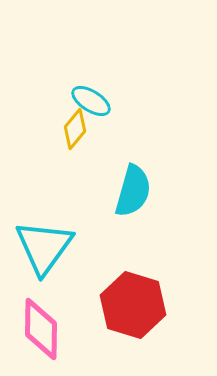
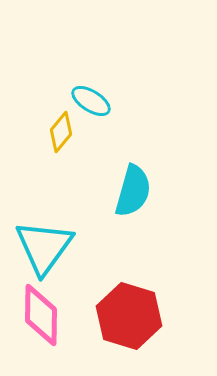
yellow diamond: moved 14 px left, 3 px down
red hexagon: moved 4 px left, 11 px down
pink diamond: moved 14 px up
